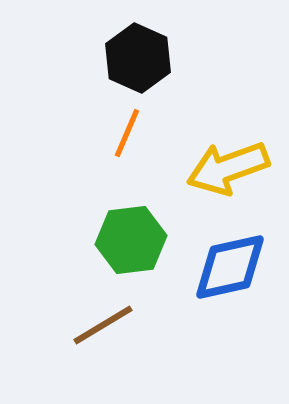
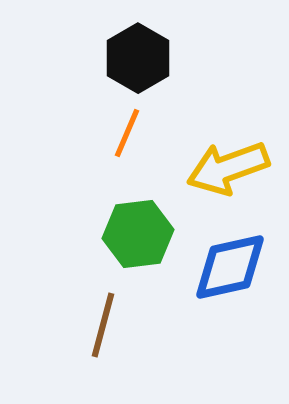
black hexagon: rotated 6 degrees clockwise
green hexagon: moved 7 px right, 6 px up
brown line: rotated 44 degrees counterclockwise
